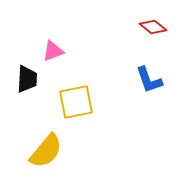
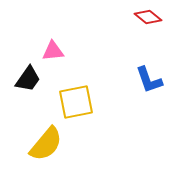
red diamond: moved 5 px left, 10 px up
pink triangle: rotated 15 degrees clockwise
black trapezoid: moved 1 px right; rotated 32 degrees clockwise
yellow semicircle: moved 7 px up
